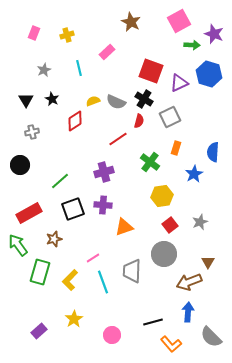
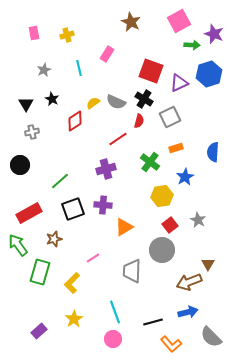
pink rectangle at (34, 33): rotated 32 degrees counterclockwise
pink rectangle at (107, 52): moved 2 px down; rotated 14 degrees counterclockwise
blue hexagon at (209, 74): rotated 25 degrees clockwise
black triangle at (26, 100): moved 4 px down
yellow semicircle at (93, 101): moved 2 px down; rotated 16 degrees counterclockwise
orange rectangle at (176, 148): rotated 56 degrees clockwise
purple cross at (104, 172): moved 2 px right, 3 px up
blue star at (194, 174): moved 9 px left, 3 px down
gray star at (200, 222): moved 2 px left, 2 px up; rotated 21 degrees counterclockwise
orange triangle at (124, 227): rotated 12 degrees counterclockwise
gray circle at (164, 254): moved 2 px left, 4 px up
brown triangle at (208, 262): moved 2 px down
yellow L-shape at (70, 280): moved 2 px right, 3 px down
cyan line at (103, 282): moved 12 px right, 30 px down
blue arrow at (188, 312): rotated 72 degrees clockwise
pink circle at (112, 335): moved 1 px right, 4 px down
